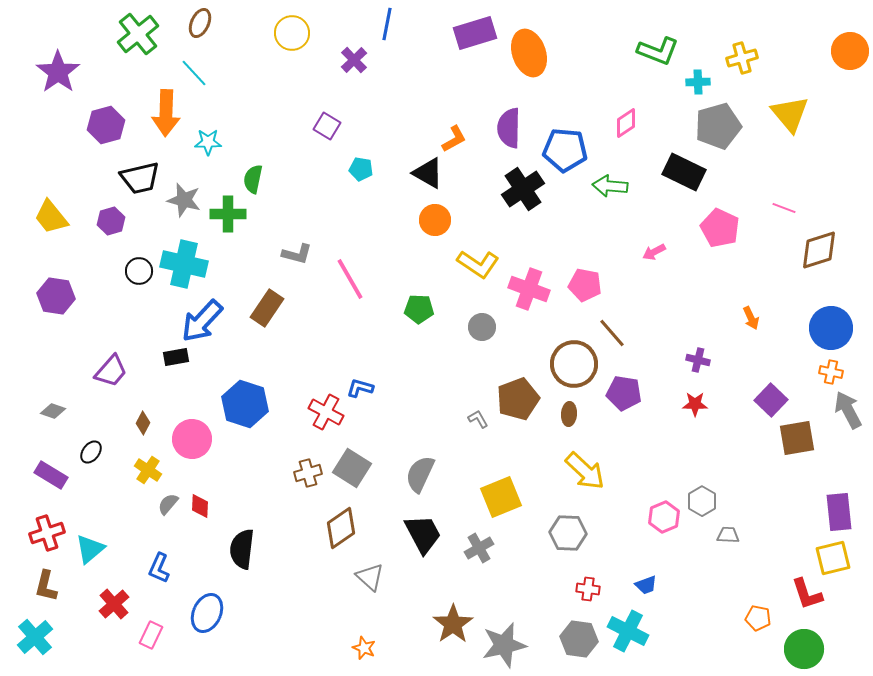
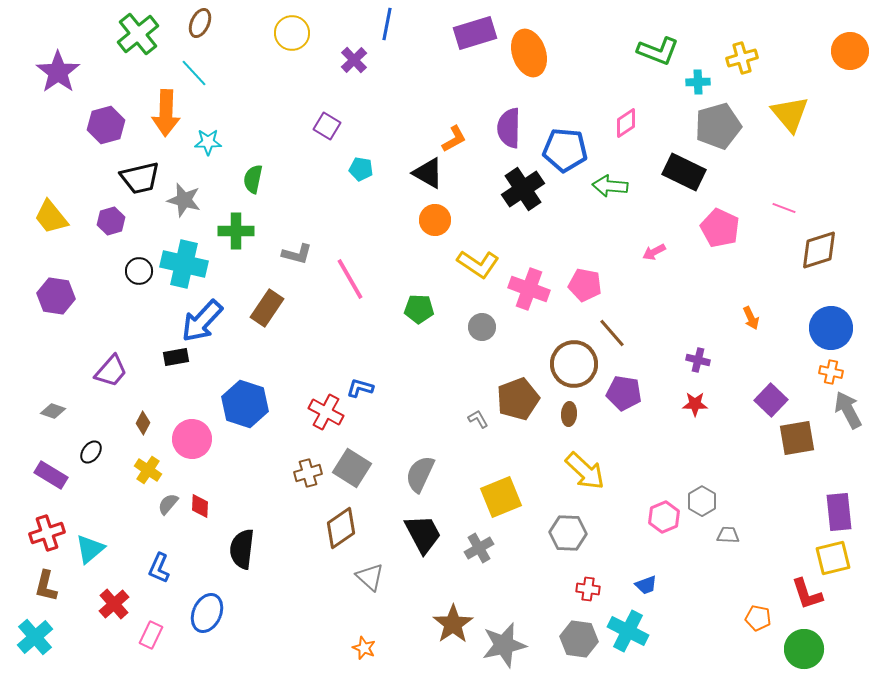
green cross at (228, 214): moved 8 px right, 17 px down
